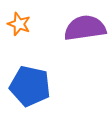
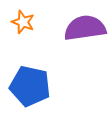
orange star: moved 4 px right, 2 px up
